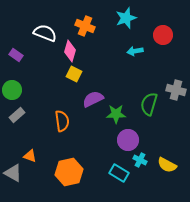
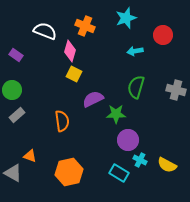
white semicircle: moved 2 px up
green semicircle: moved 13 px left, 17 px up
